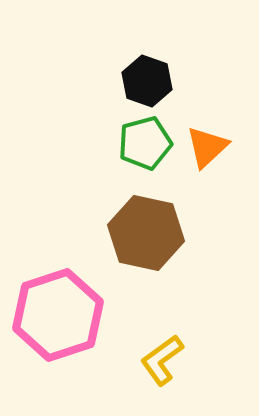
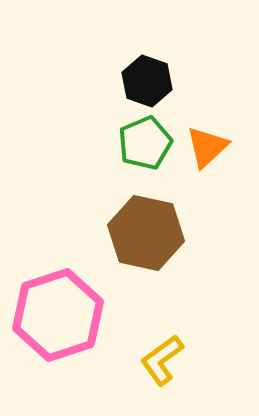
green pentagon: rotated 8 degrees counterclockwise
